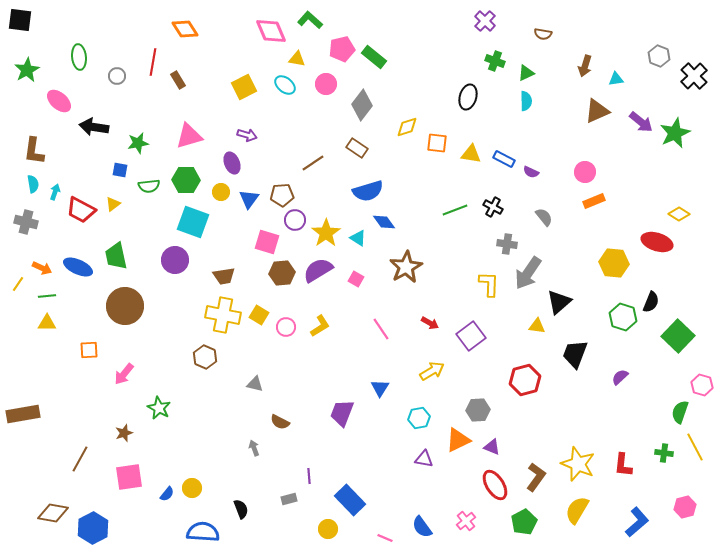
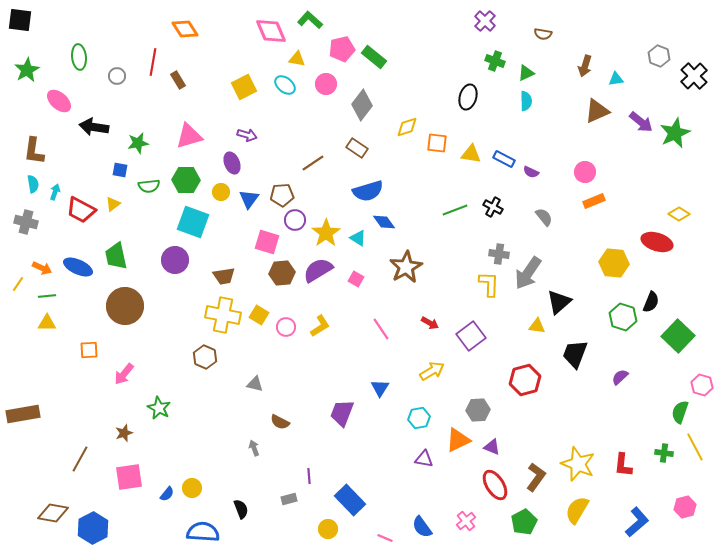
gray cross at (507, 244): moved 8 px left, 10 px down
